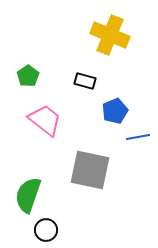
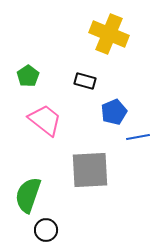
yellow cross: moved 1 px left, 1 px up
blue pentagon: moved 1 px left, 1 px down
gray square: rotated 15 degrees counterclockwise
